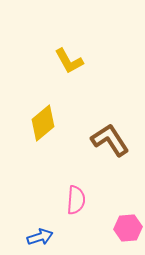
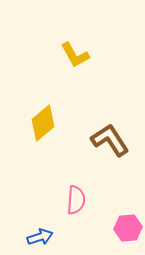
yellow L-shape: moved 6 px right, 6 px up
